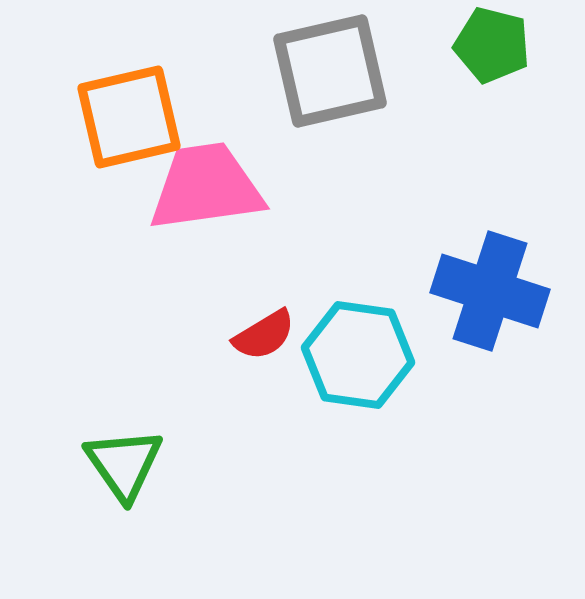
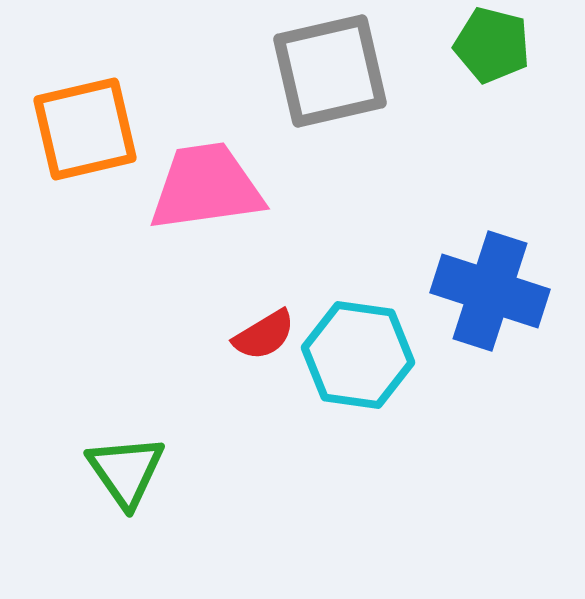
orange square: moved 44 px left, 12 px down
green triangle: moved 2 px right, 7 px down
